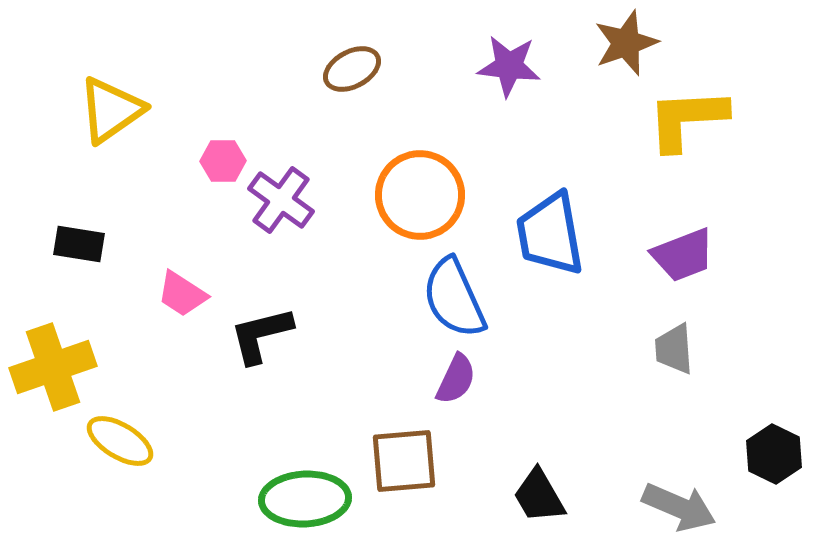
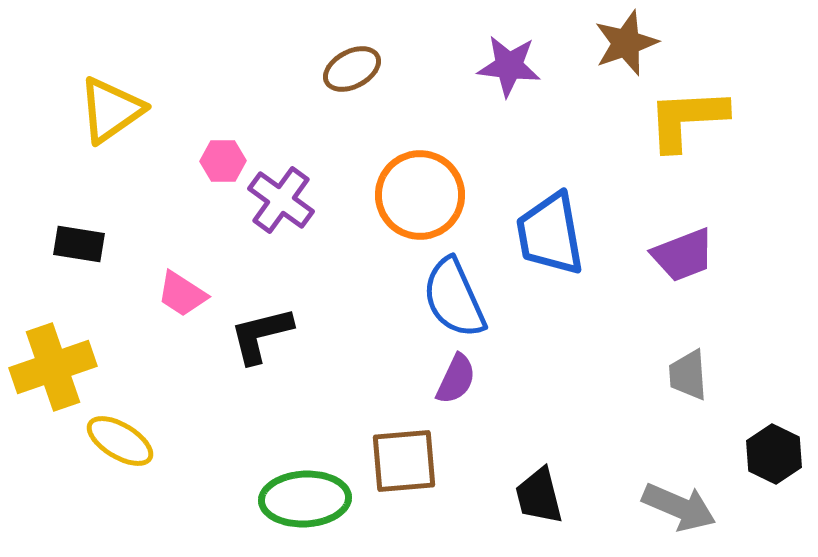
gray trapezoid: moved 14 px right, 26 px down
black trapezoid: rotated 16 degrees clockwise
